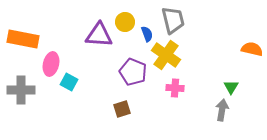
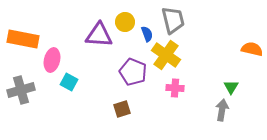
pink ellipse: moved 1 px right, 4 px up
gray cross: rotated 16 degrees counterclockwise
